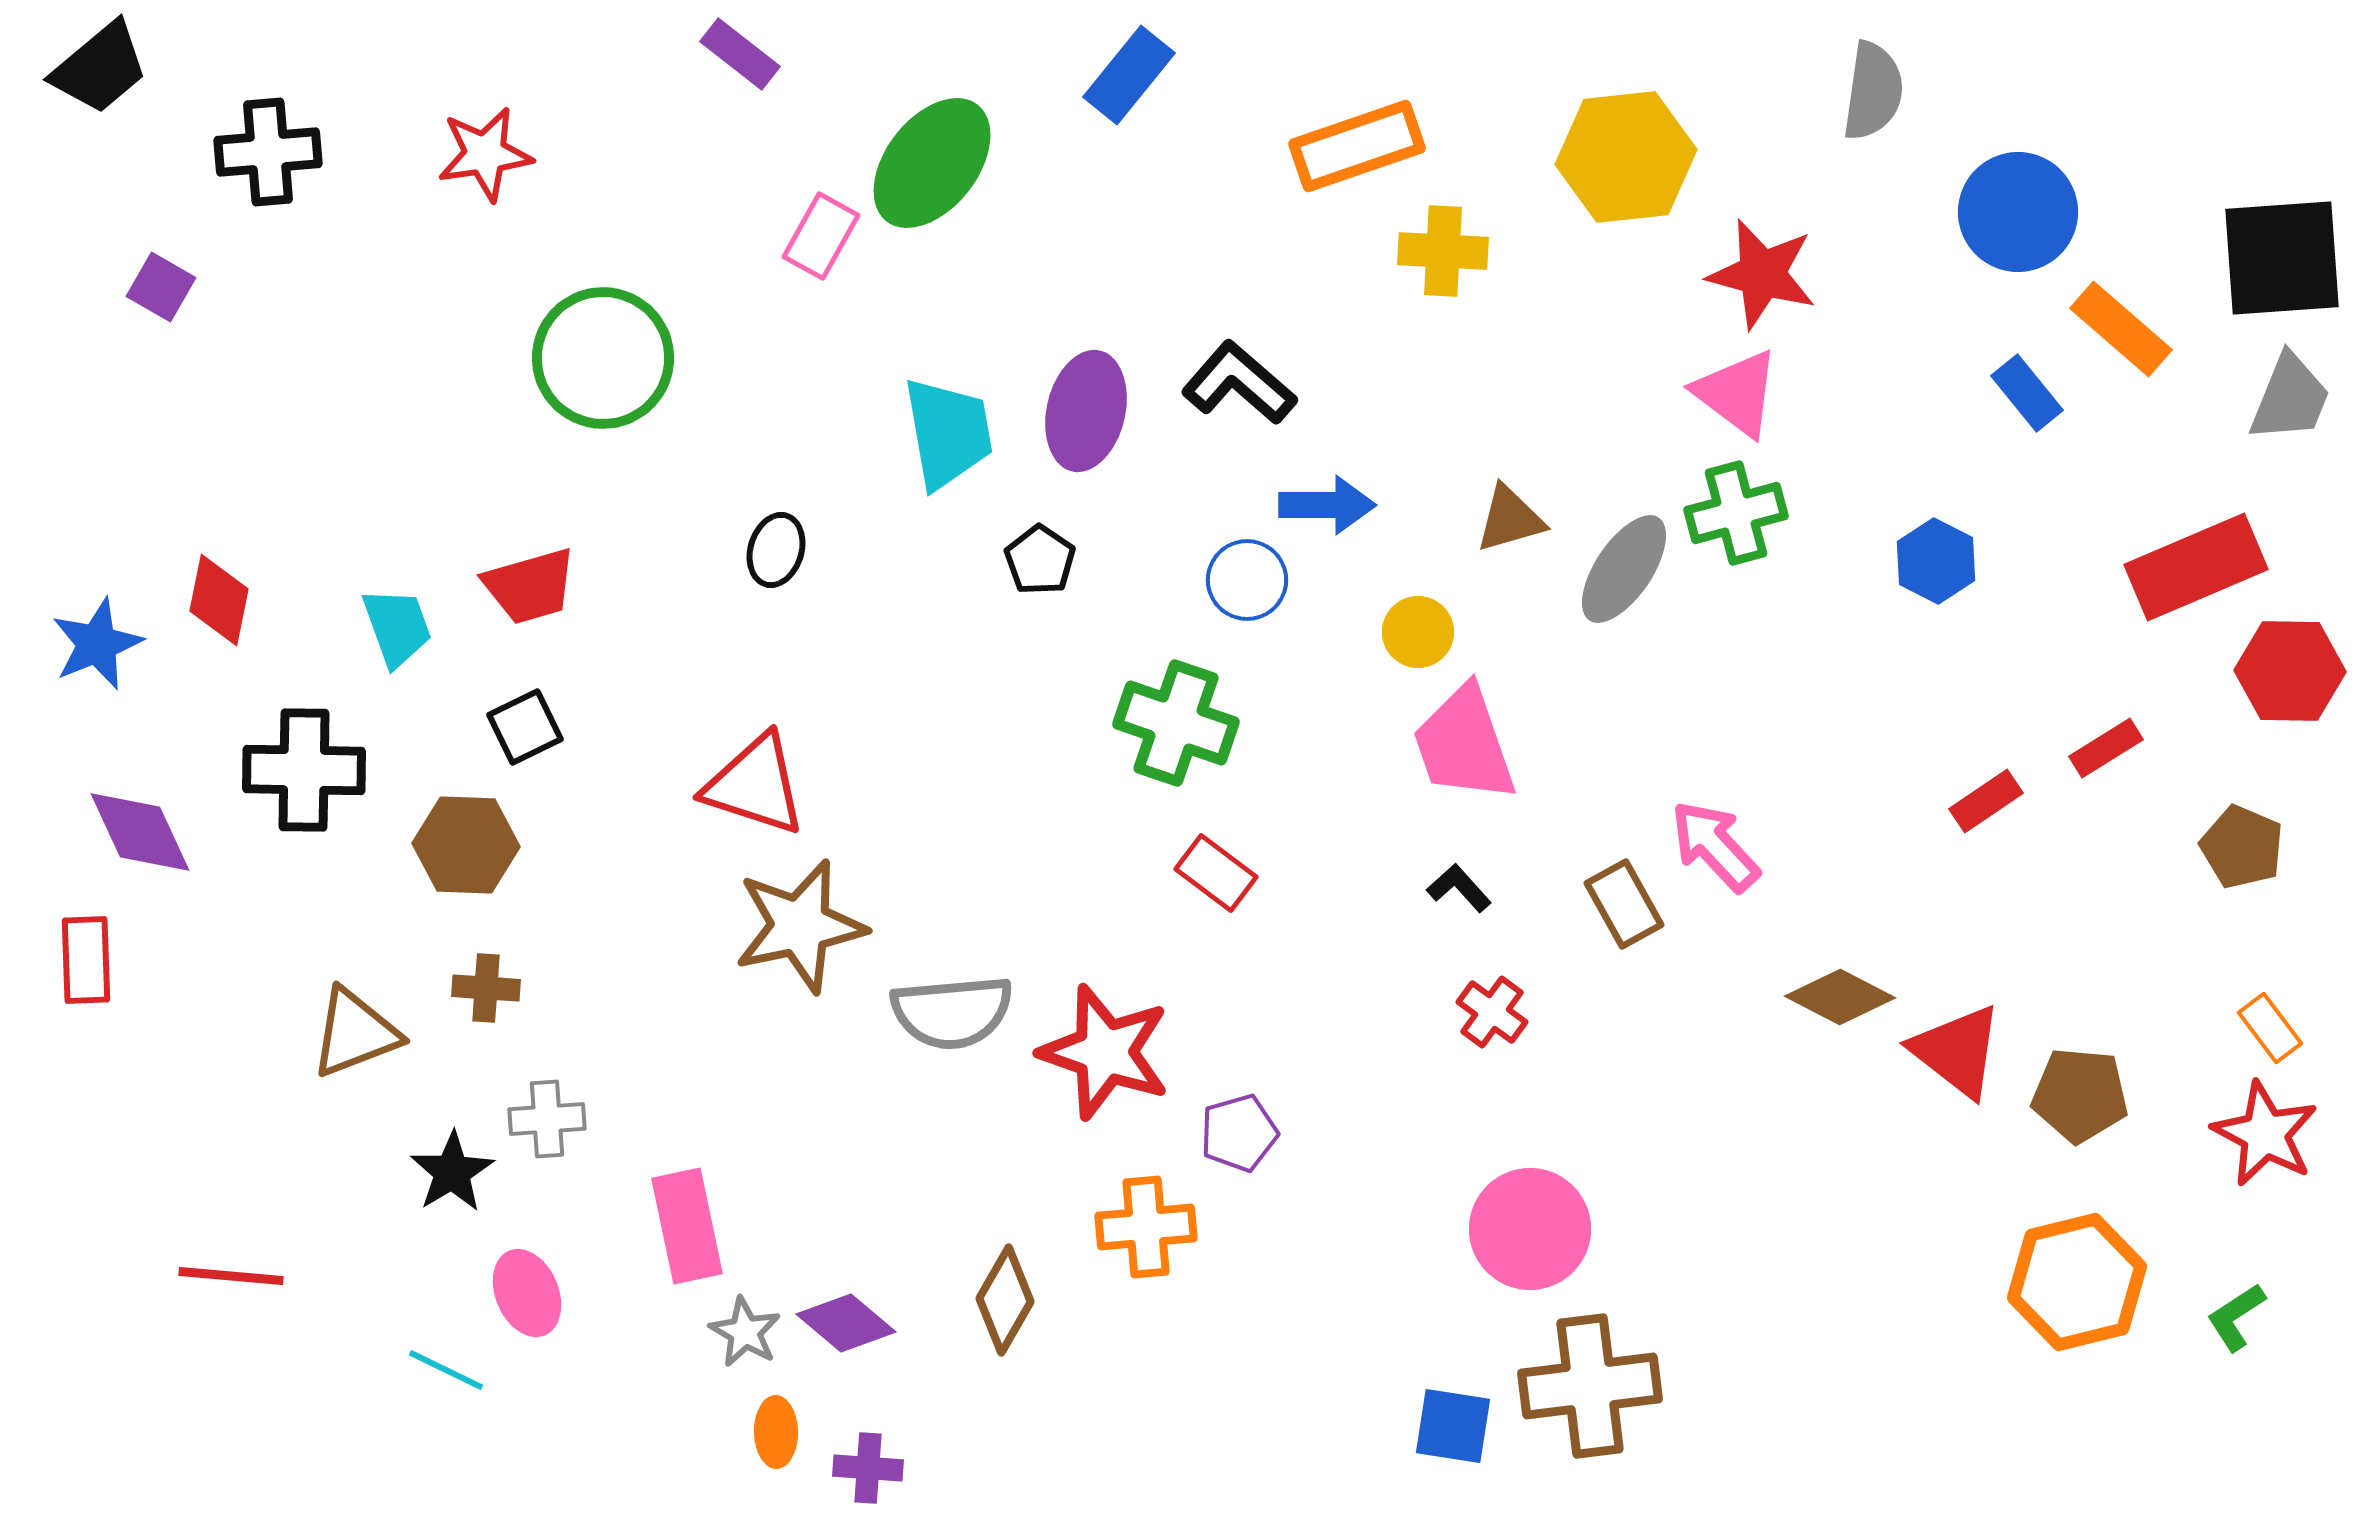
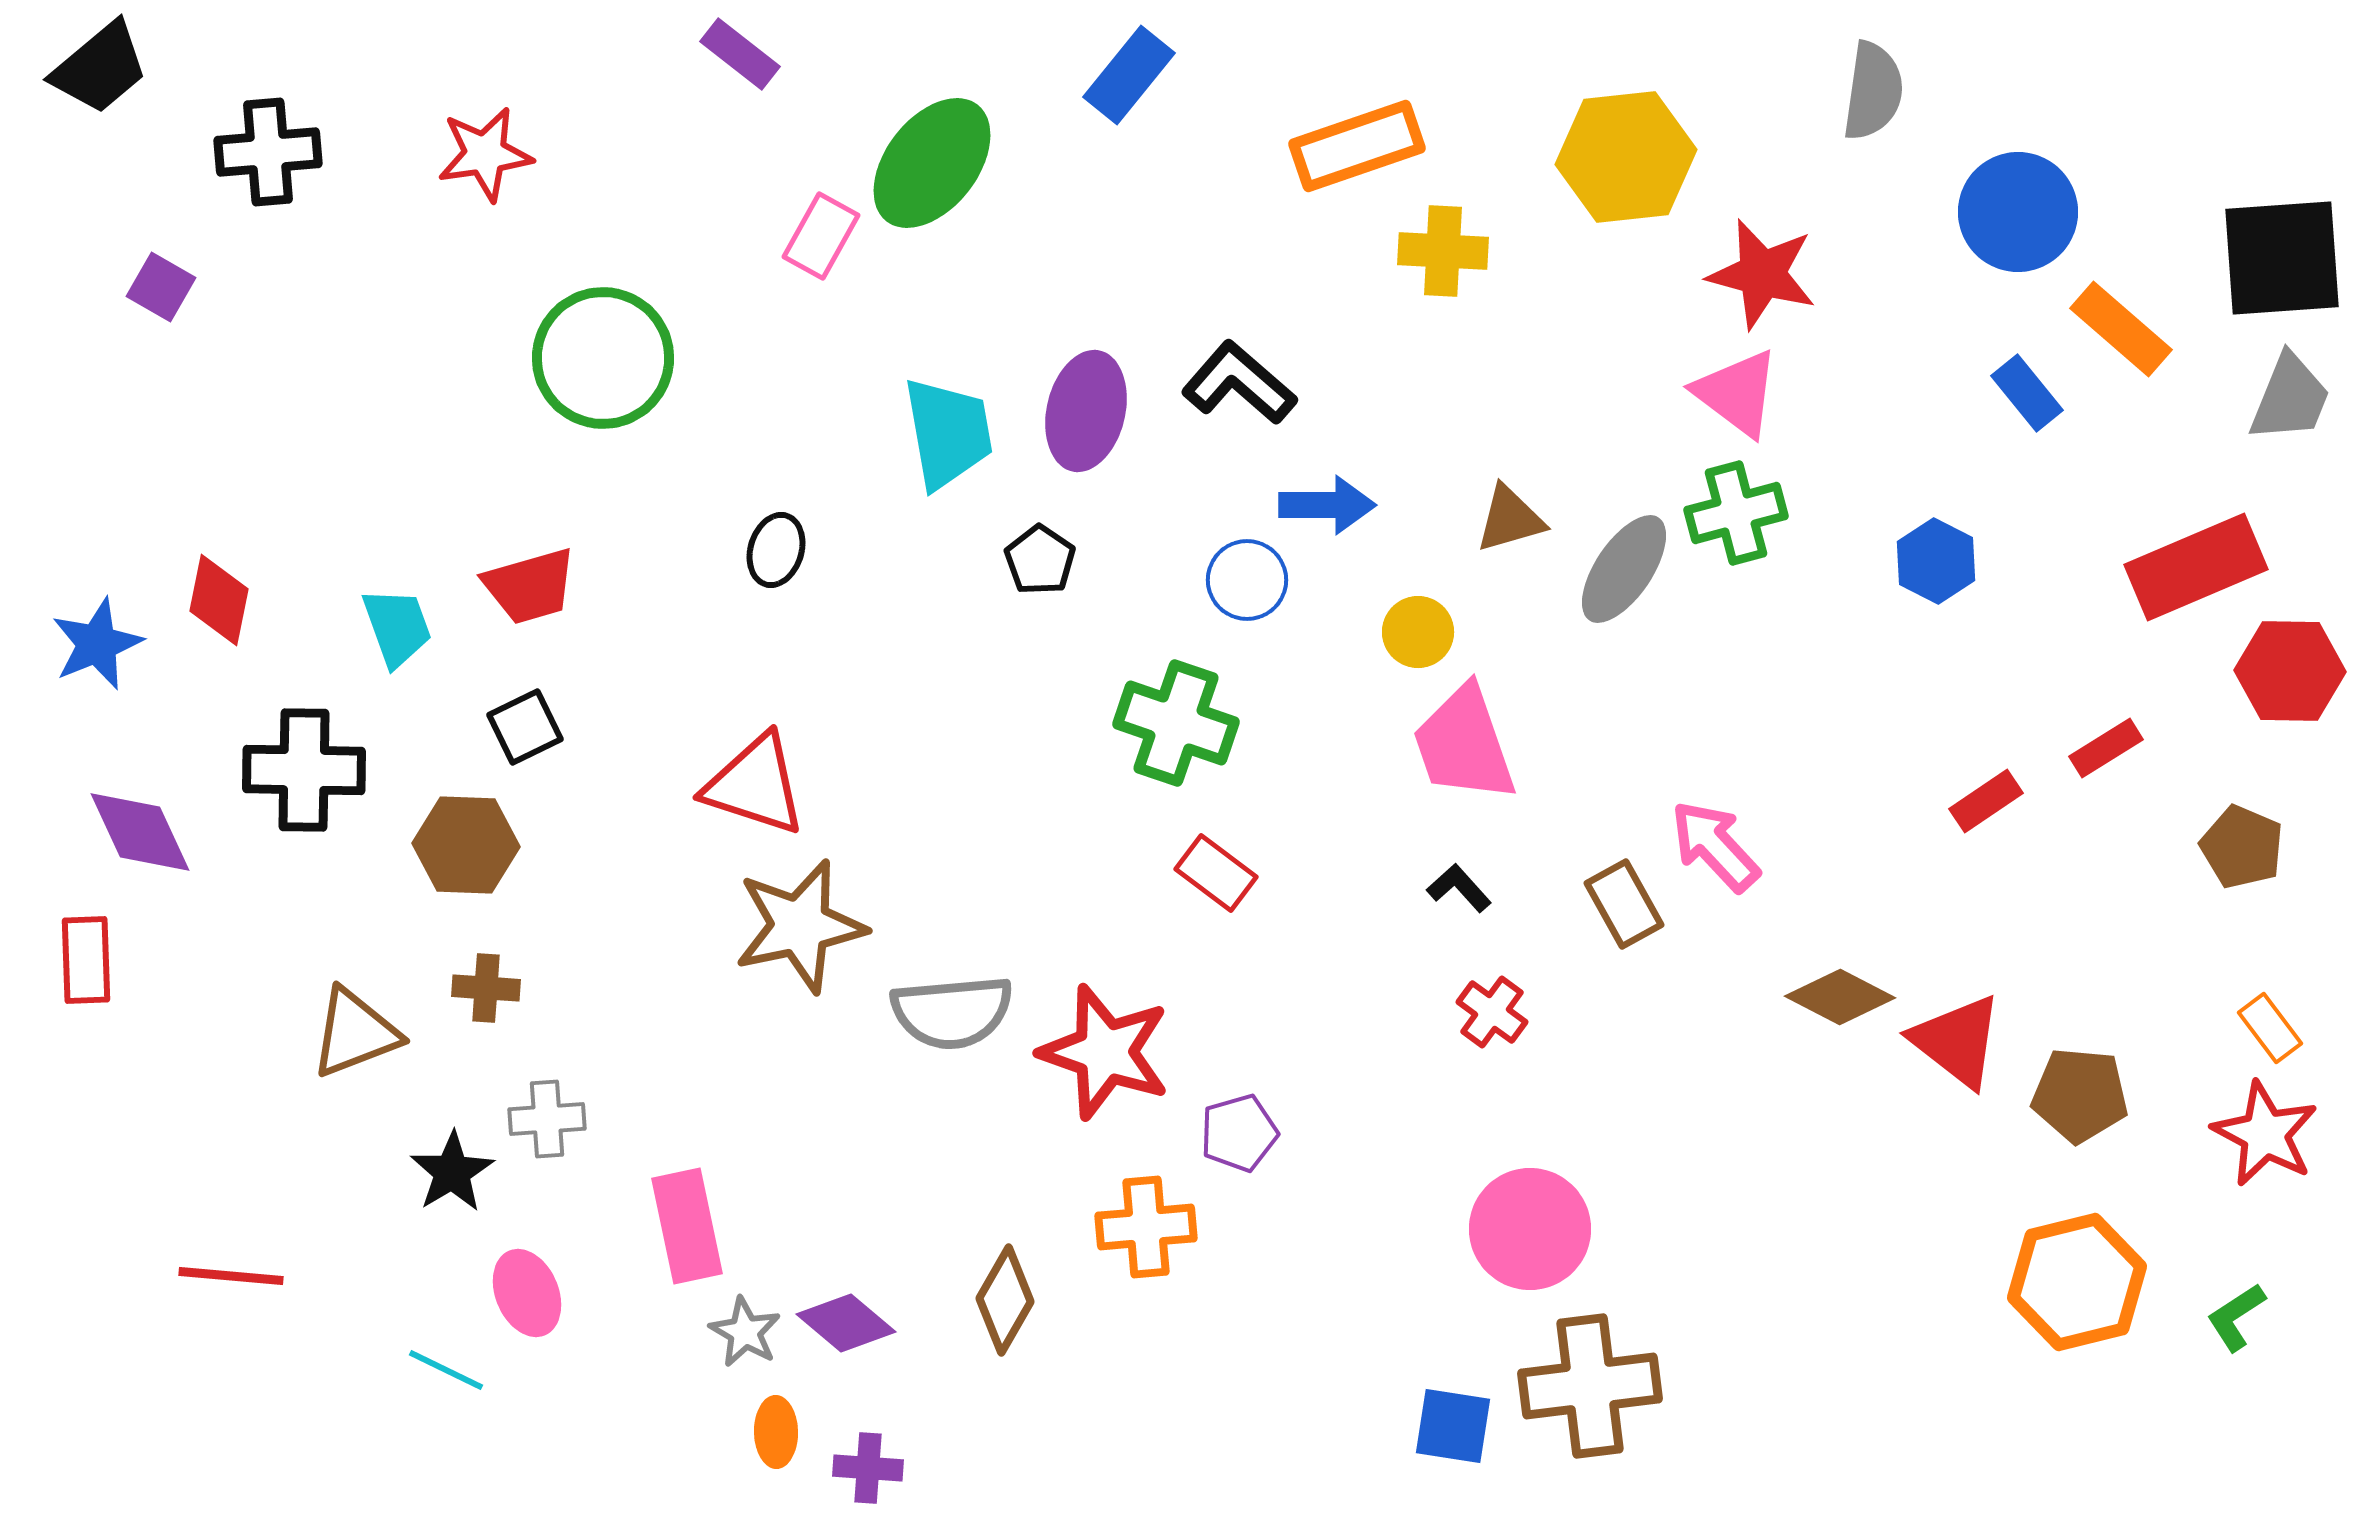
red triangle at (1957, 1051): moved 10 px up
